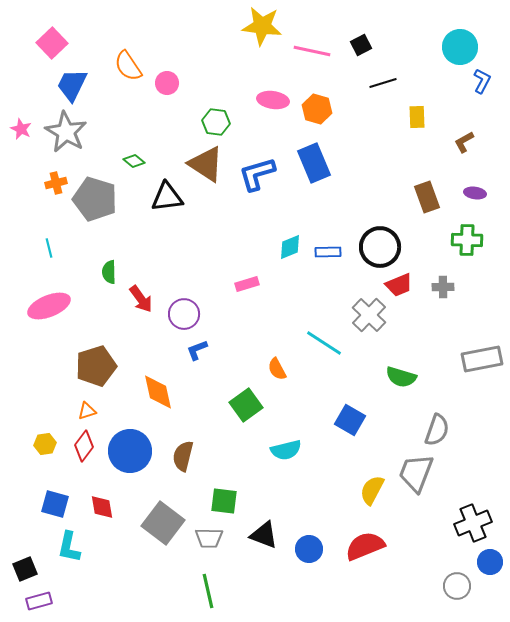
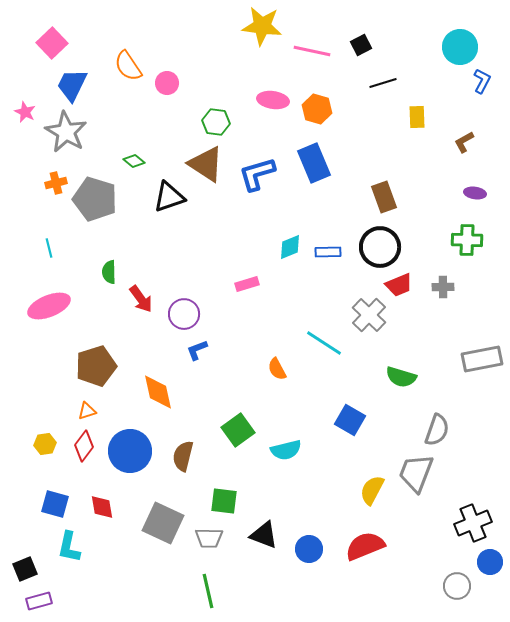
pink star at (21, 129): moved 4 px right, 17 px up
black triangle at (167, 197): moved 2 px right; rotated 12 degrees counterclockwise
brown rectangle at (427, 197): moved 43 px left
green square at (246, 405): moved 8 px left, 25 px down
gray square at (163, 523): rotated 12 degrees counterclockwise
